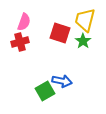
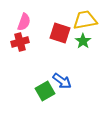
yellow trapezoid: rotated 65 degrees clockwise
blue arrow: rotated 24 degrees clockwise
